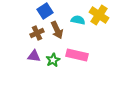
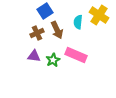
cyan semicircle: moved 2 px down; rotated 96 degrees counterclockwise
pink rectangle: moved 1 px left; rotated 10 degrees clockwise
